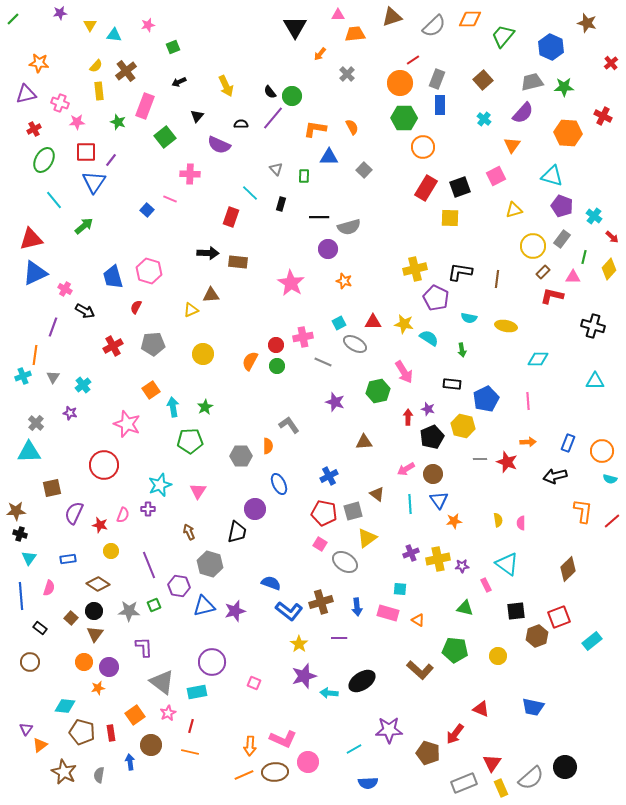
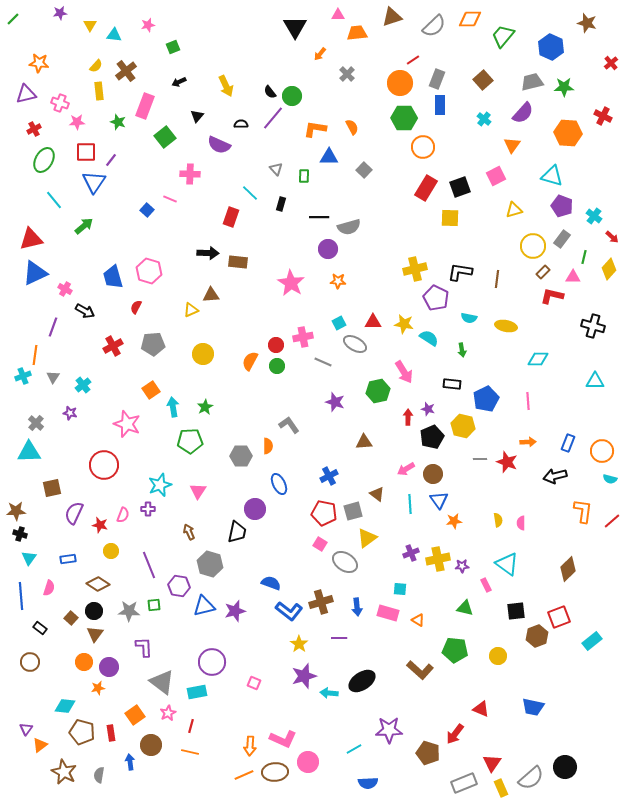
orange trapezoid at (355, 34): moved 2 px right, 1 px up
orange star at (344, 281): moved 6 px left; rotated 14 degrees counterclockwise
green square at (154, 605): rotated 16 degrees clockwise
